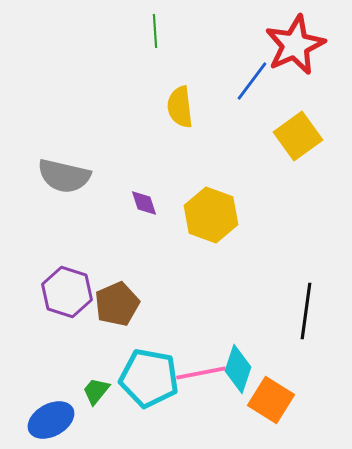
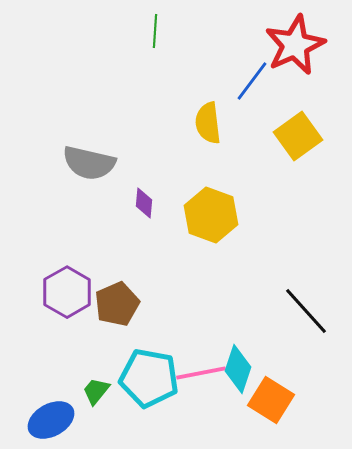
green line: rotated 8 degrees clockwise
yellow semicircle: moved 28 px right, 16 px down
gray semicircle: moved 25 px right, 13 px up
purple diamond: rotated 24 degrees clockwise
purple hexagon: rotated 12 degrees clockwise
black line: rotated 50 degrees counterclockwise
